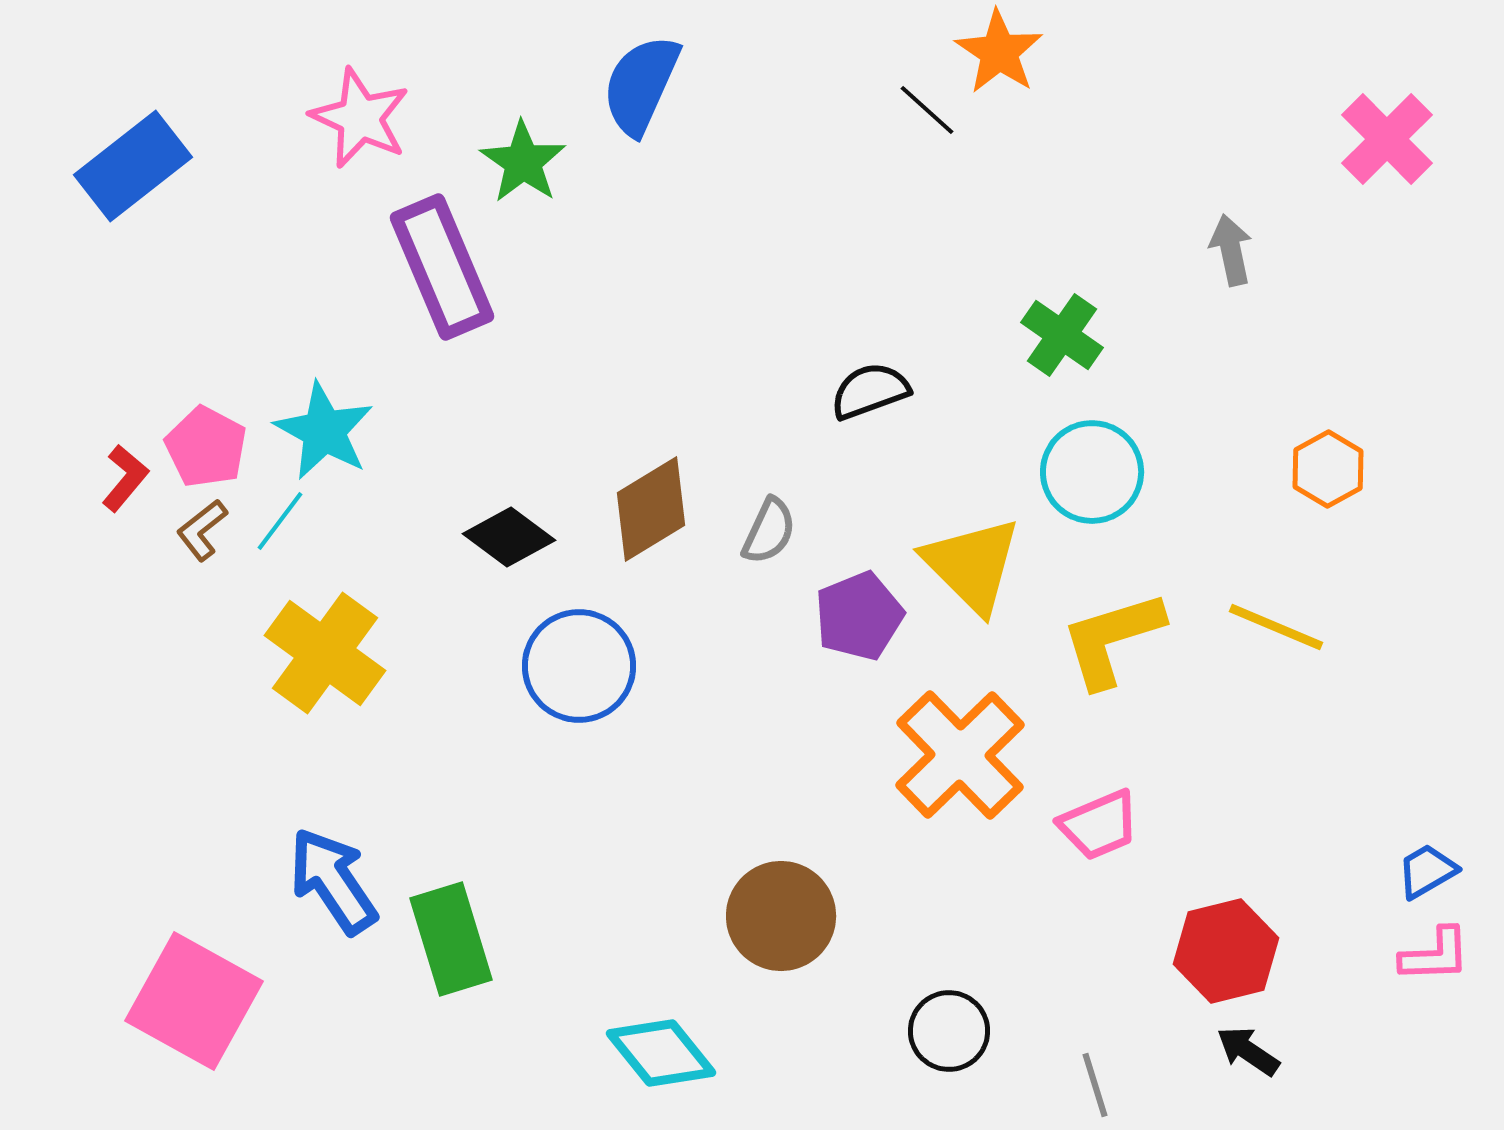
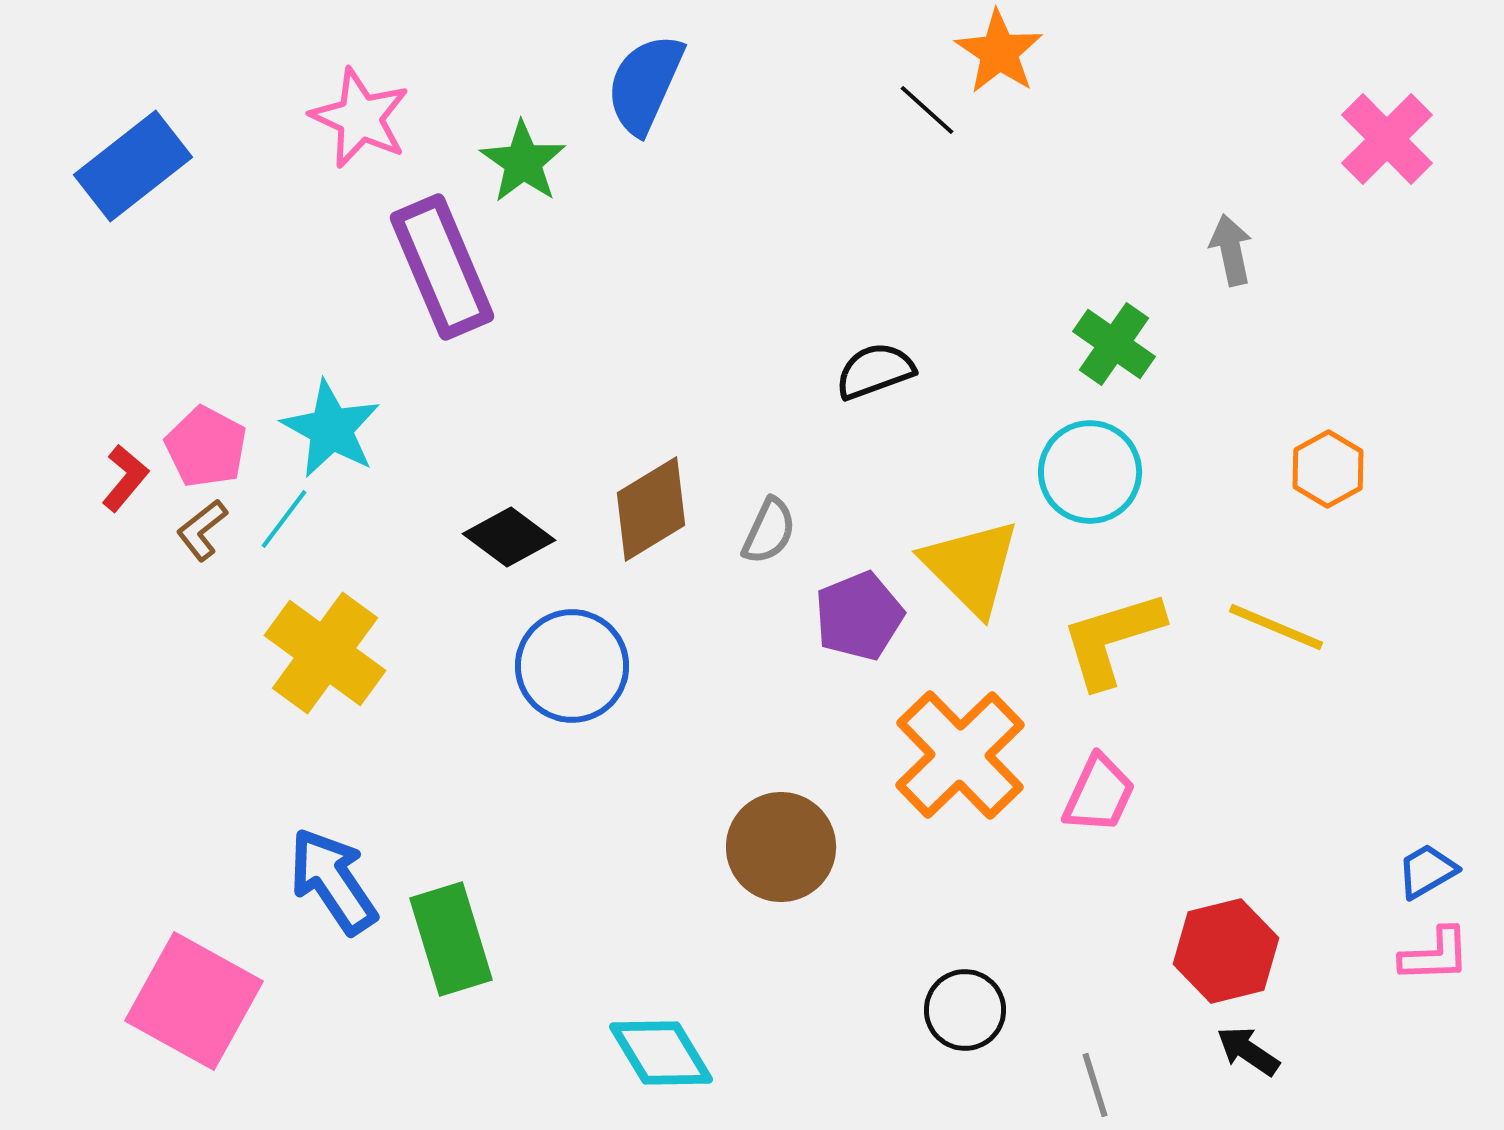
blue semicircle: moved 4 px right, 1 px up
green cross: moved 52 px right, 9 px down
black semicircle: moved 5 px right, 20 px up
cyan star: moved 7 px right, 2 px up
cyan circle: moved 2 px left
cyan line: moved 4 px right, 2 px up
yellow triangle: moved 1 px left, 2 px down
blue circle: moved 7 px left
pink trapezoid: moved 31 px up; rotated 42 degrees counterclockwise
brown circle: moved 69 px up
black circle: moved 16 px right, 21 px up
cyan diamond: rotated 8 degrees clockwise
